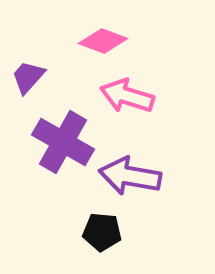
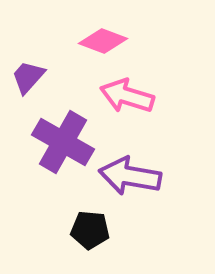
black pentagon: moved 12 px left, 2 px up
